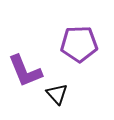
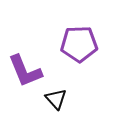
black triangle: moved 1 px left, 5 px down
